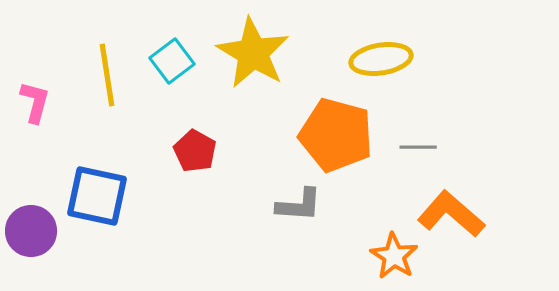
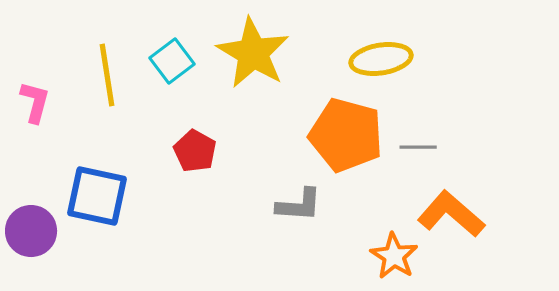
orange pentagon: moved 10 px right
